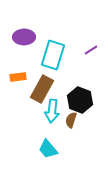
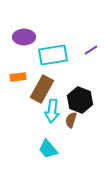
cyan rectangle: rotated 64 degrees clockwise
